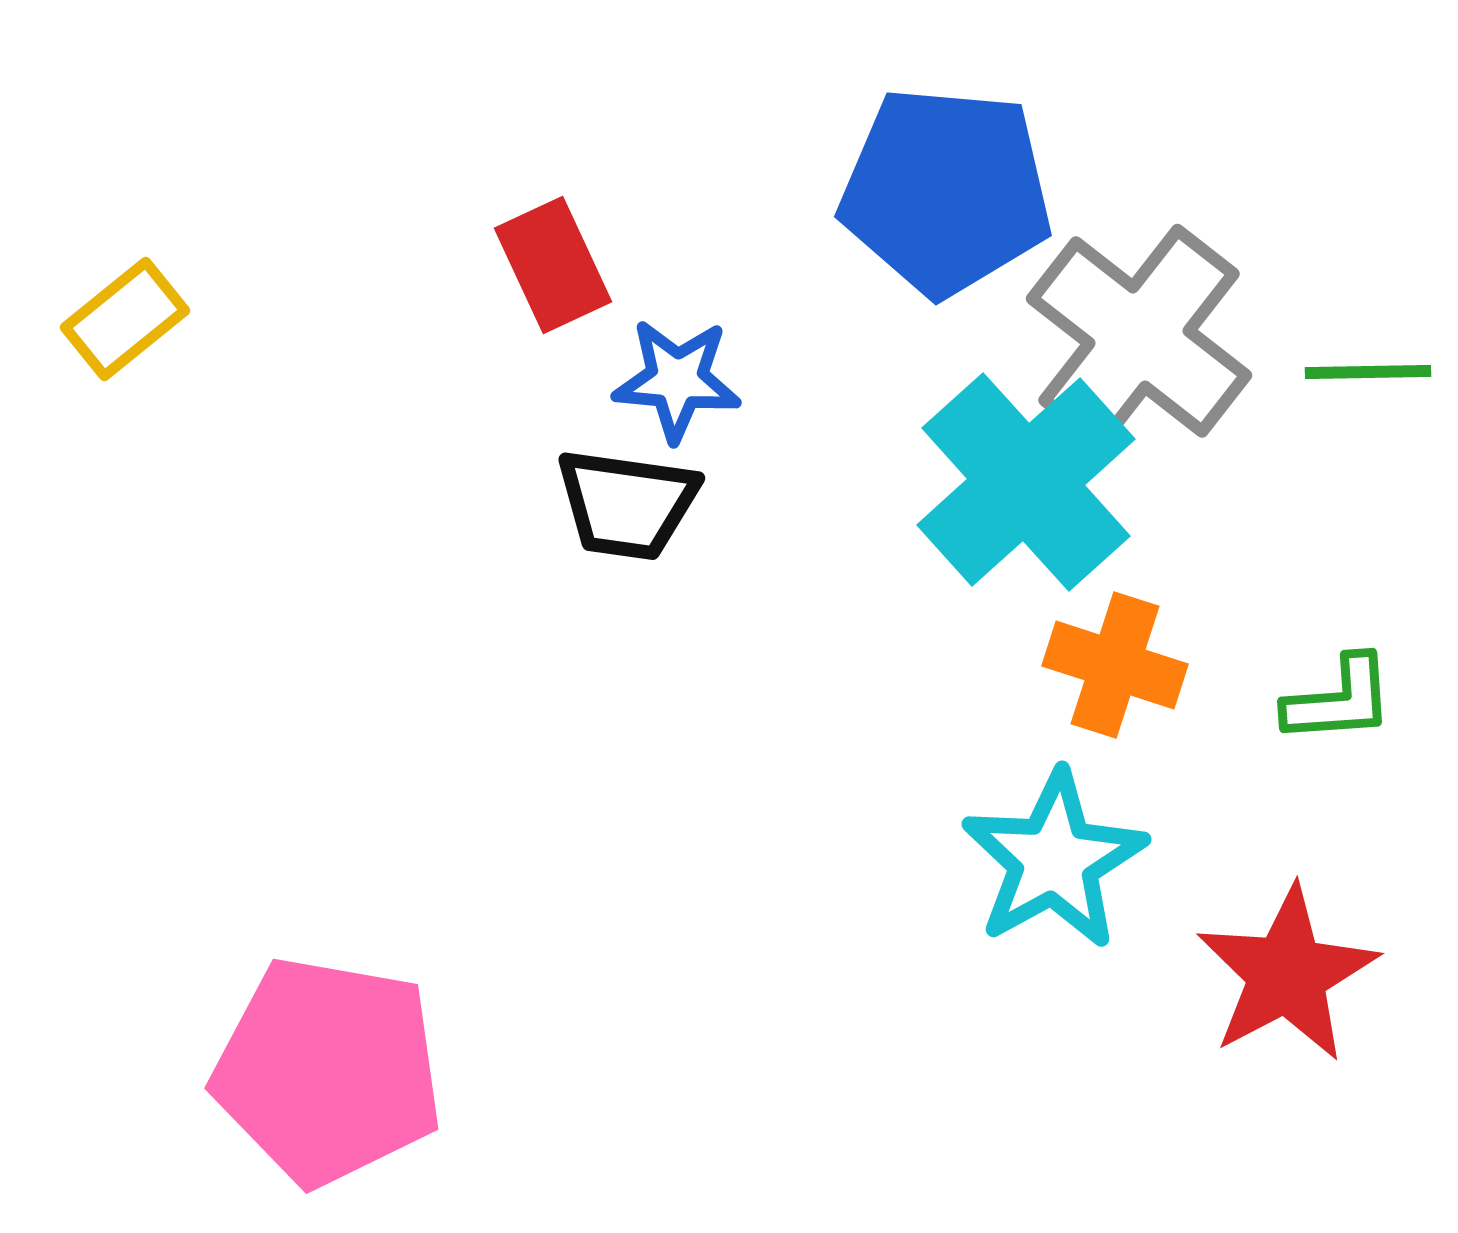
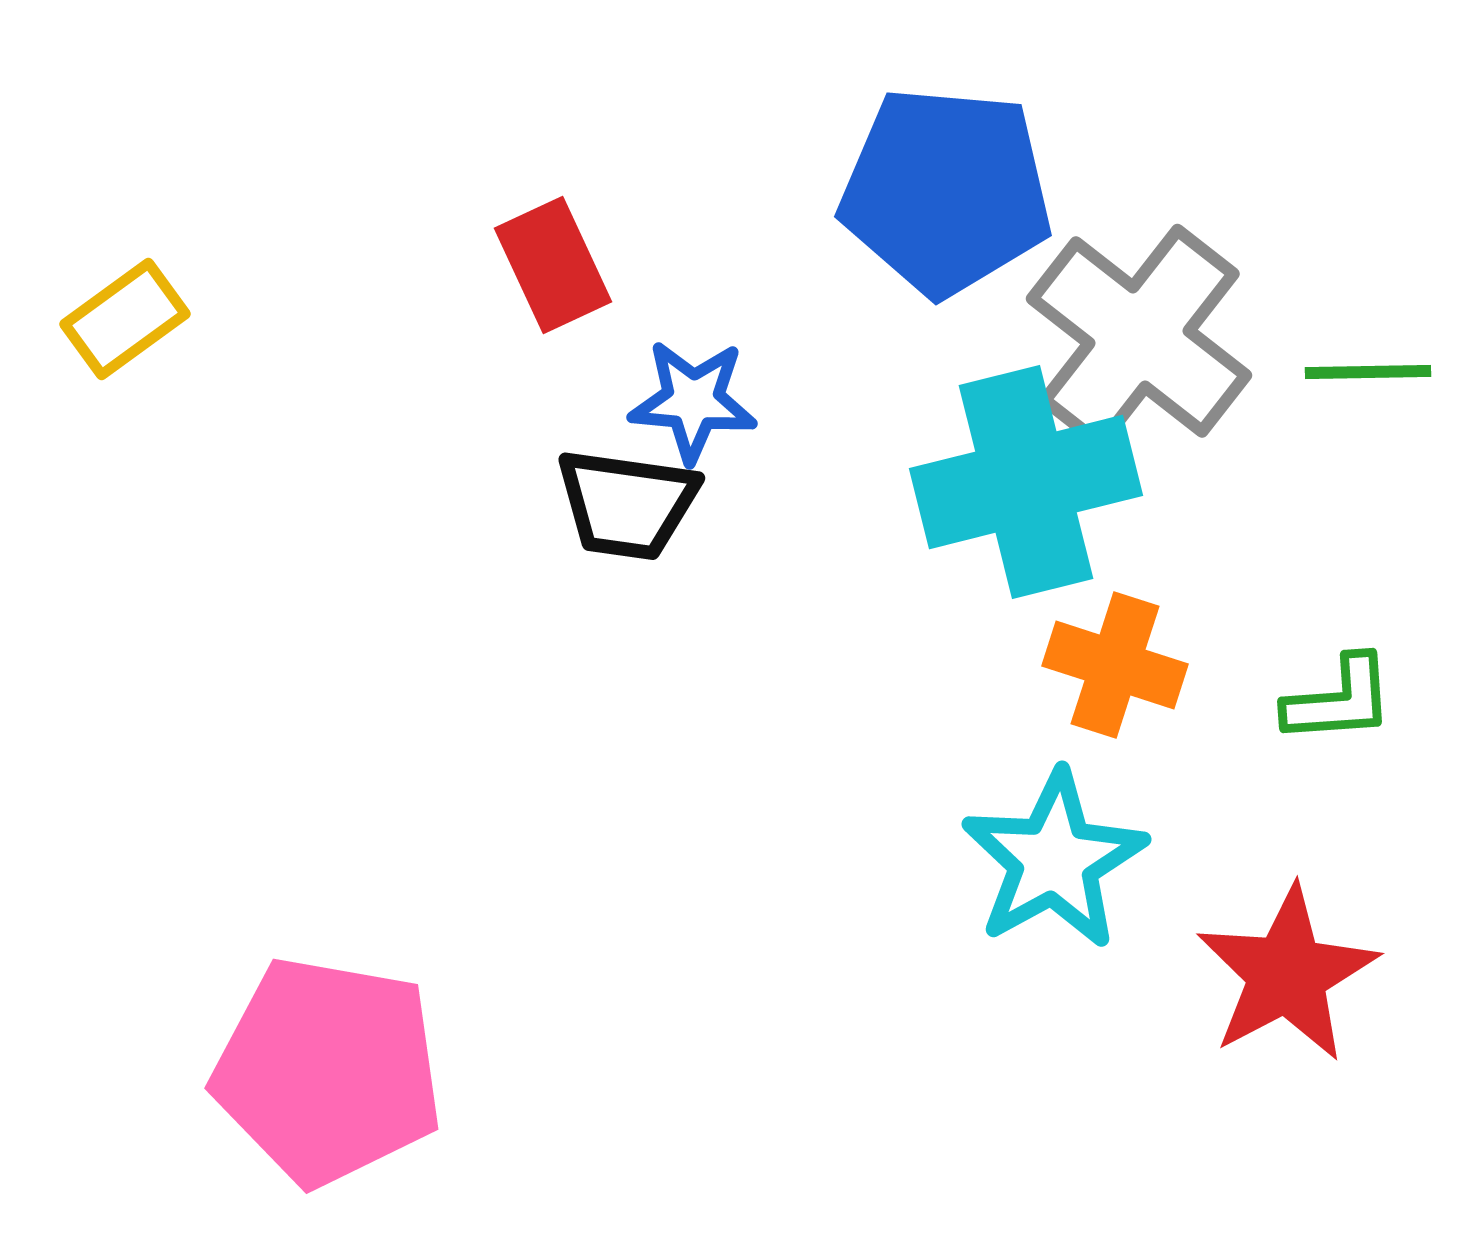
yellow rectangle: rotated 3 degrees clockwise
blue star: moved 16 px right, 21 px down
cyan cross: rotated 28 degrees clockwise
